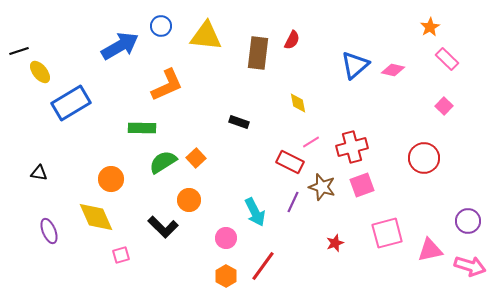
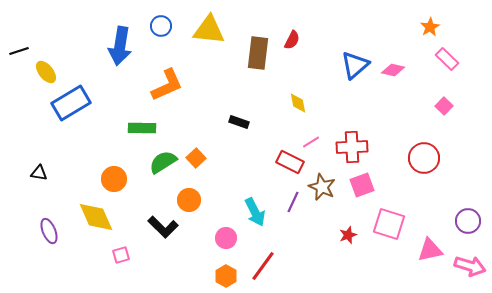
yellow triangle at (206, 36): moved 3 px right, 6 px up
blue arrow at (120, 46): rotated 129 degrees clockwise
yellow ellipse at (40, 72): moved 6 px right
red cross at (352, 147): rotated 12 degrees clockwise
orange circle at (111, 179): moved 3 px right
brown star at (322, 187): rotated 8 degrees clockwise
pink square at (387, 233): moved 2 px right, 9 px up; rotated 32 degrees clockwise
red star at (335, 243): moved 13 px right, 8 px up
